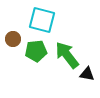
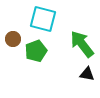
cyan square: moved 1 px right, 1 px up
green pentagon: rotated 15 degrees counterclockwise
green arrow: moved 15 px right, 11 px up
